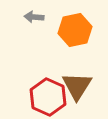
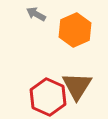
gray arrow: moved 2 px right, 3 px up; rotated 24 degrees clockwise
orange hexagon: rotated 12 degrees counterclockwise
